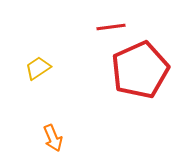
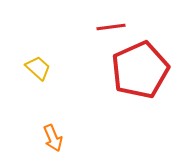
yellow trapezoid: rotated 76 degrees clockwise
